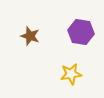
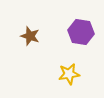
yellow star: moved 2 px left
